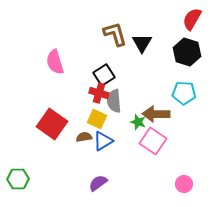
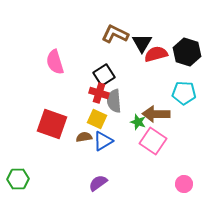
red semicircle: moved 36 px left, 35 px down; rotated 45 degrees clockwise
brown L-shape: rotated 48 degrees counterclockwise
red square: rotated 16 degrees counterclockwise
